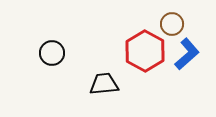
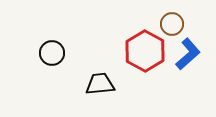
blue L-shape: moved 1 px right
black trapezoid: moved 4 px left
